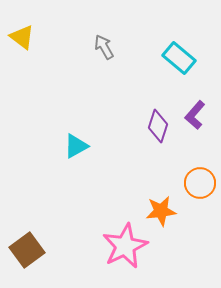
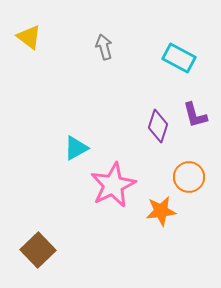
yellow triangle: moved 7 px right
gray arrow: rotated 15 degrees clockwise
cyan rectangle: rotated 12 degrees counterclockwise
purple L-shape: rotated 56 degrees counterclockwise
cyan triangle: moved 2 px down
orange circle: moved 11 px left, 6 px up
pink star: moved 12 px left, 61 px up
brown square: moved 11 px right; rotated 8 degrees counterclockwise
